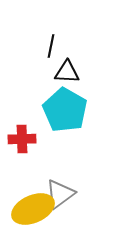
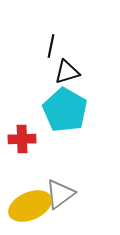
black triangle: rotated 20 degrees counterclockwise
yellow ellipse: moved 3 px left, 3 px up
